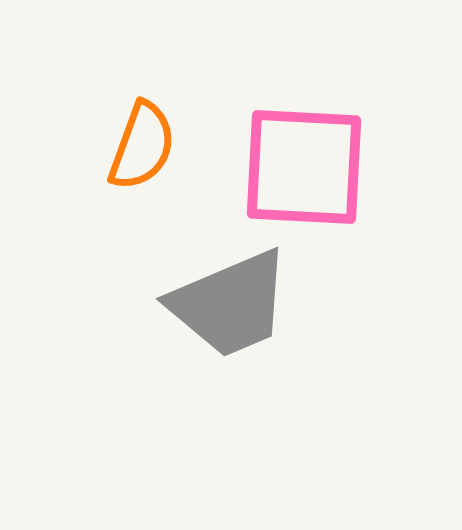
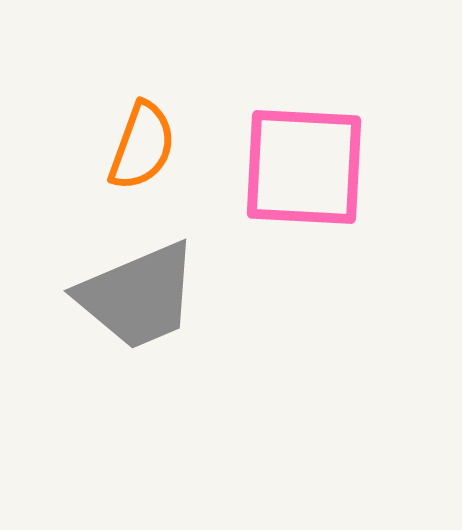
gray trapezoid: moved 92 px left, 8 px up
